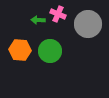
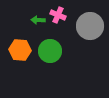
pink cross: moved 1 px down
gray circle: moved 2 px right, 2 px down
